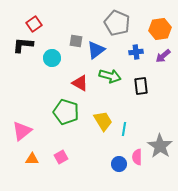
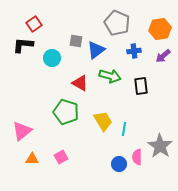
blue cross: moved 2 px left, 1 px up
